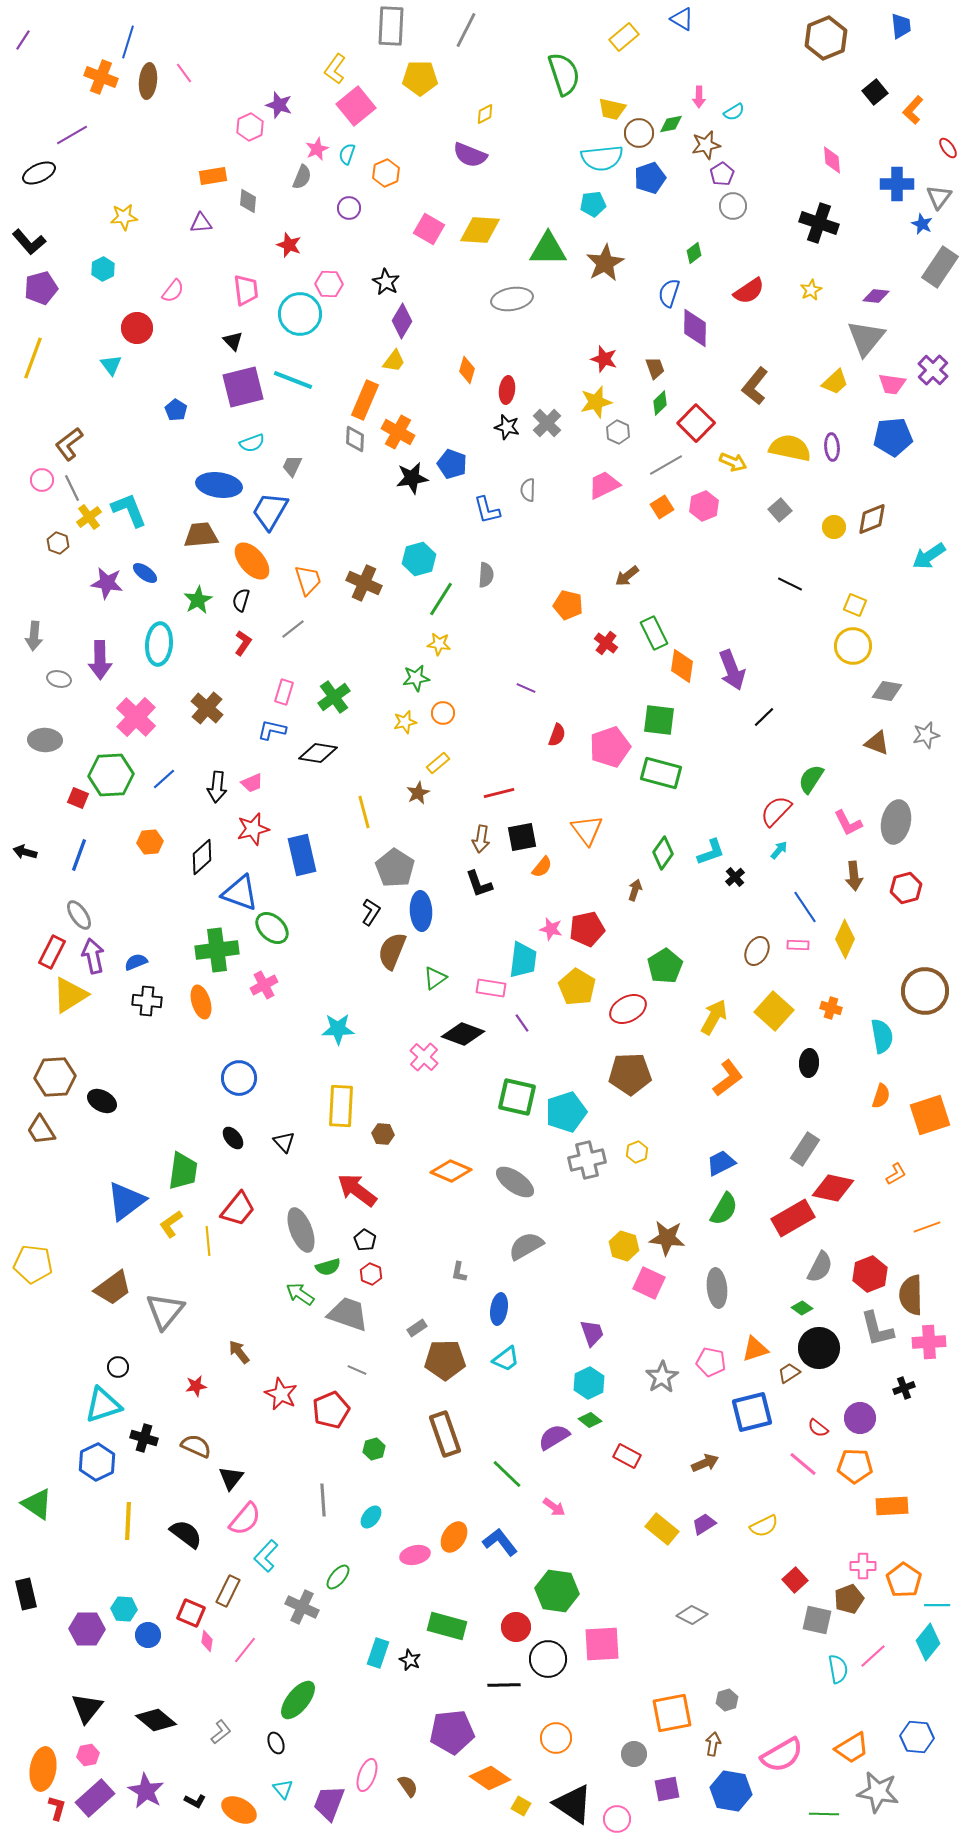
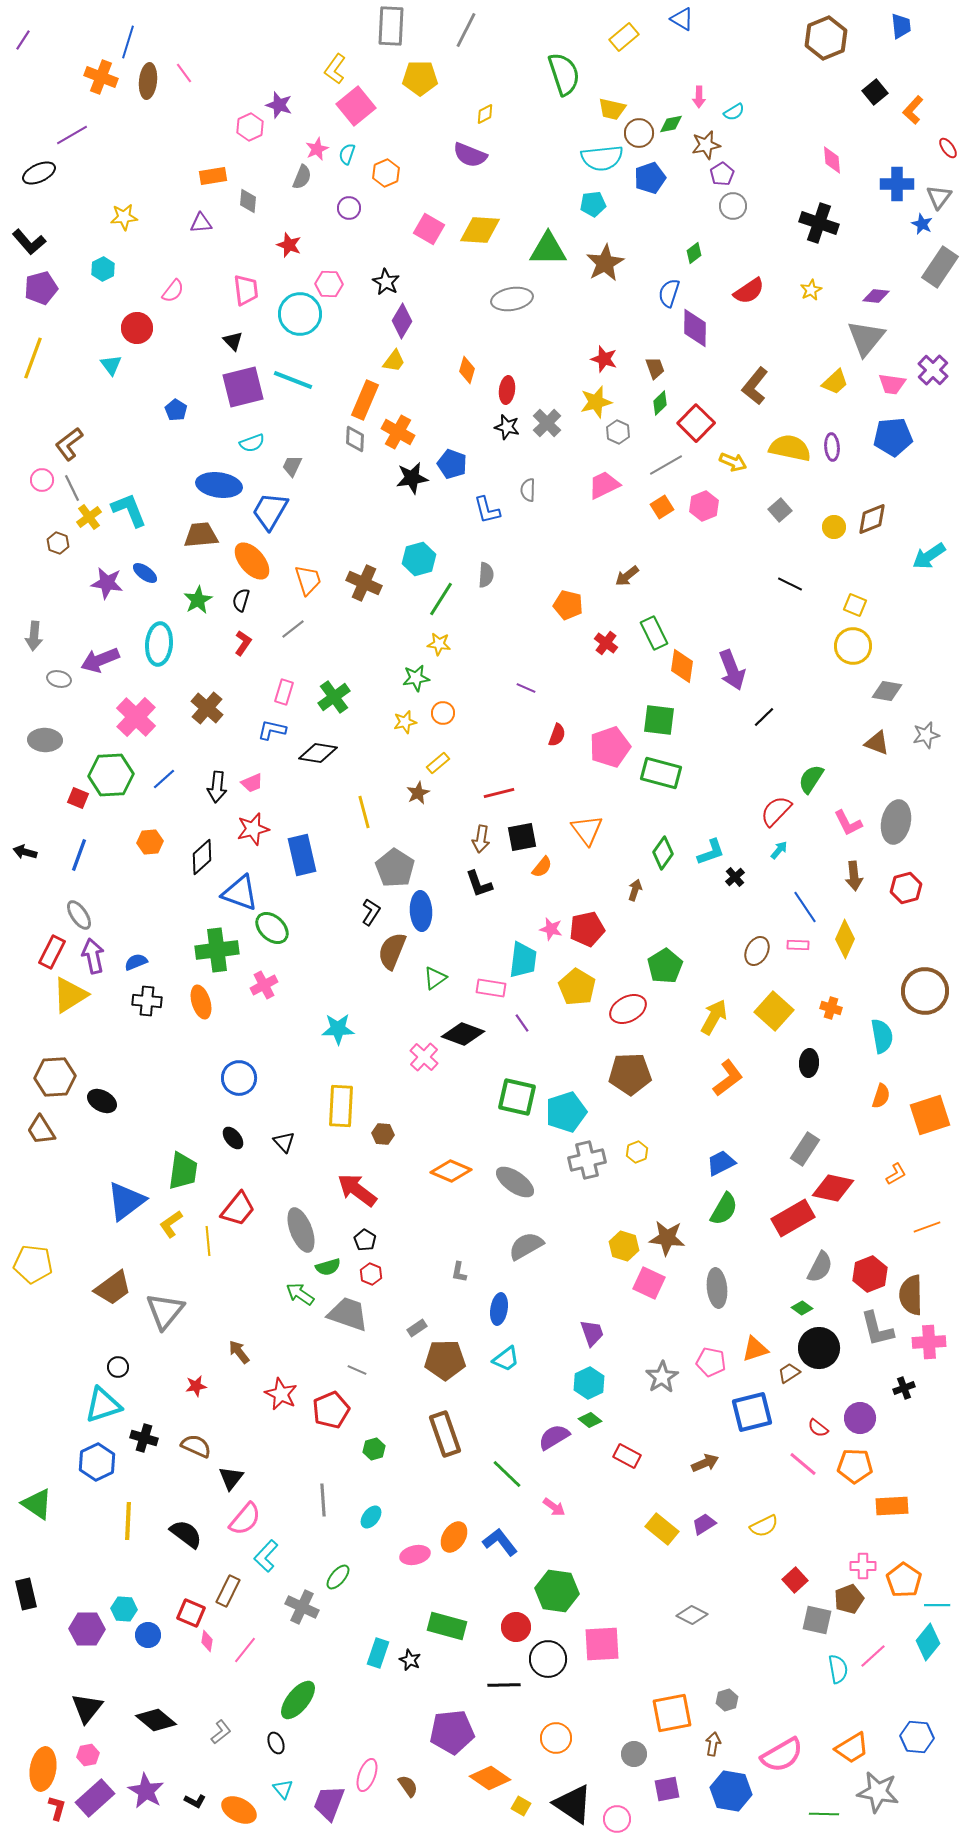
purple arrow at (100, 660): rotated 69 degrees clockwise
